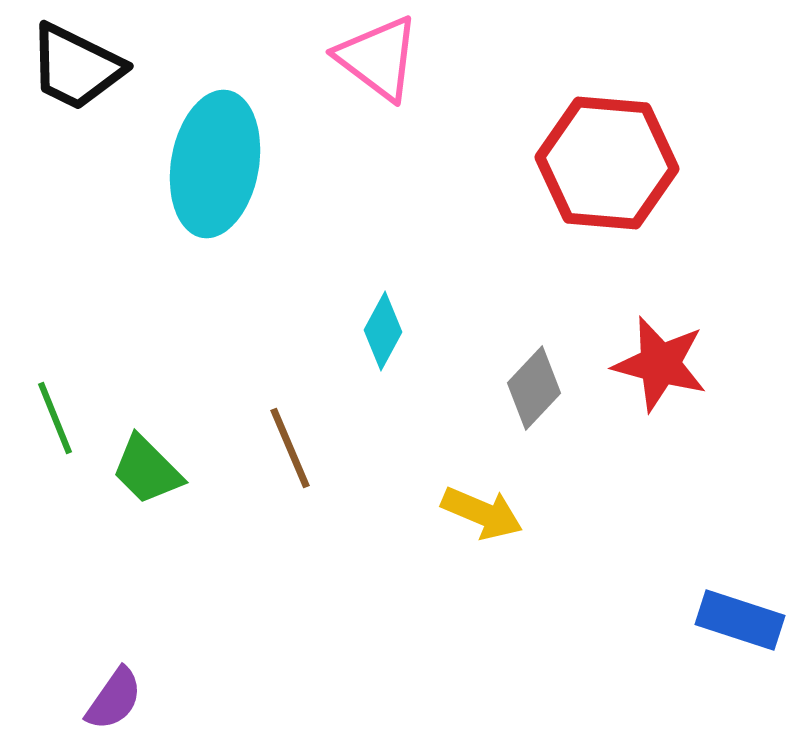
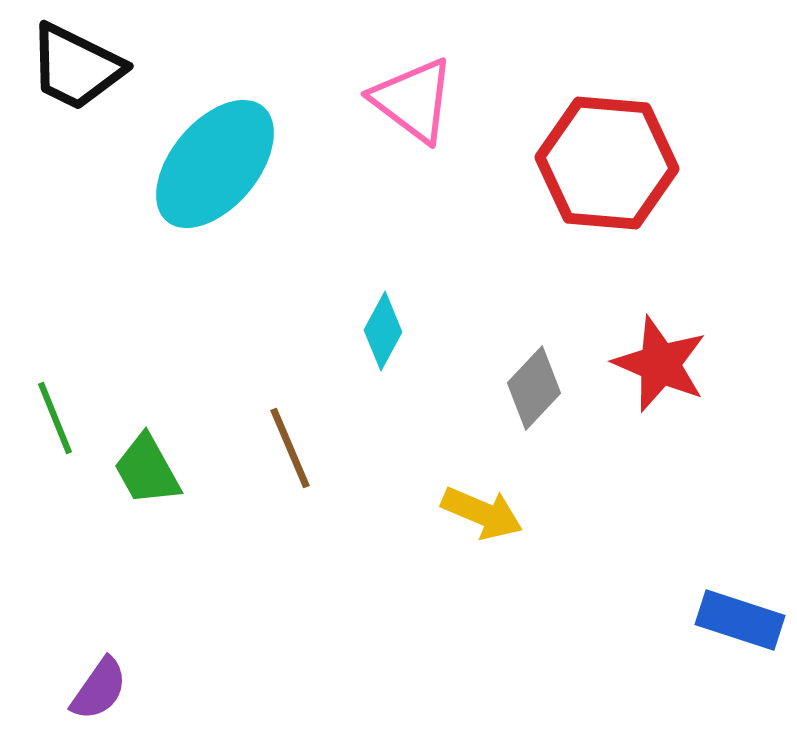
pink triangle: moved 35 px right, 42 px down
cyan ellipse: rotated 30 degrees clockwise
red star: rotated 8 degrees clockwise
green trapezoid: rotated 16 degrees clockwise
purple semicircle: moved 15 px left, 10 px up
